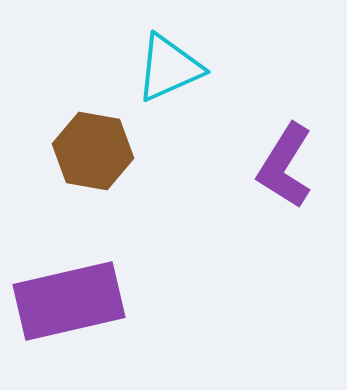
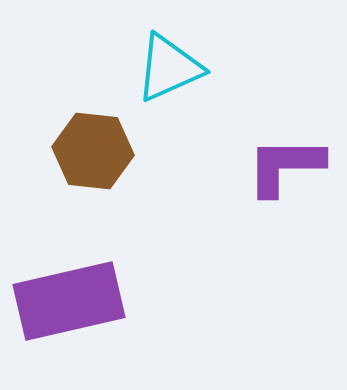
brown hexagon: rotated 4 degrees counterclockwise
purple L-shape: rotated 58 degrees clockwise
